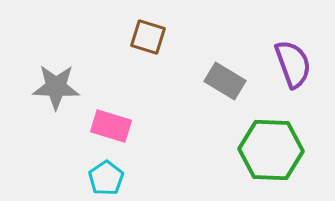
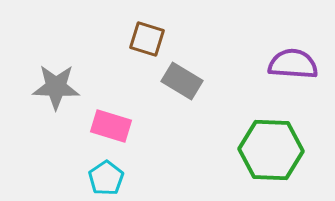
brown square: moved 1 px left, 2 px down
purple semicircle: rotated 66 degrees counterclockwise
gray rectangle: moved 43 px left
